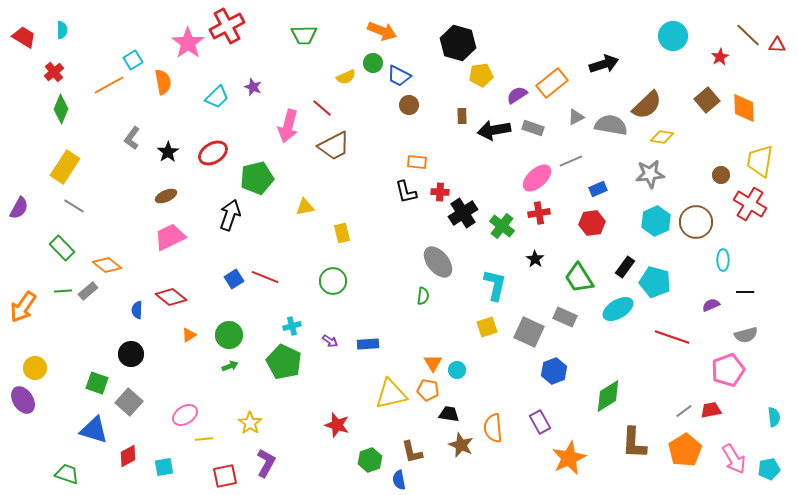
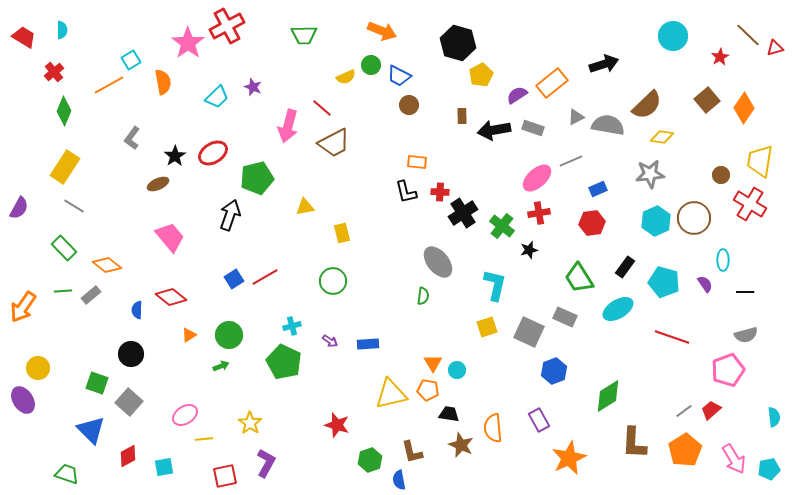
red triangle at (777, 45): moved 2 px left, 3 px down; rotated 18 degrees counterclockwise
cyan square at (133, 60): moved 2 px left
green circle at (373, 63): moved 2 px left, 2 px down
yellow pentagon at (481, 75): rotated 20 degrees counterclockwise
orange diamond at (744, 108): rotated 36 degrees clockwise
green diamond at (61, 109): moved 3 px right, 2 px down
gray semicircle at (611, 125): moved 3 px left
brown trapezoid at (334, 146): moved 3 px up
black star at (168, 152): moved 7 px right, 4 px down
brown ellipse at (166, 196): moved 8 px left, 12 px up
brown circle at (696, 222): moved 2 px left, 4 px up
pink trapezoid at (170, 237): rotated 76 degrees clockwise
green rectangle at (62, 248): moved 2 px right
black star at (535, 259): moved 6 px left, 9 px up; rotated 24 degrees clockwise
red line at (265, 277): rotated 52 degrees counterclockwise
cyan pentagon at (655, 282): moved 9 px right
gray rectangle at (88, 291): moved 3 px right, 4 px down
purple semicircle at (711, 305): moved 6 px left, 21 px up; rotated 78 degrees clockwise
green arrow at (230, 366): moved 9 px left
yellow circle at (35, 368): moved 3 px right
red trapezoid at (711, 410): rotated 30 degrees counterclockwise
purple rectangle at (540, 422): moved 1 px left, 2 px up
blue triangle at (94, 430): moved 3 px left; rotated 28 degrees clockwise
